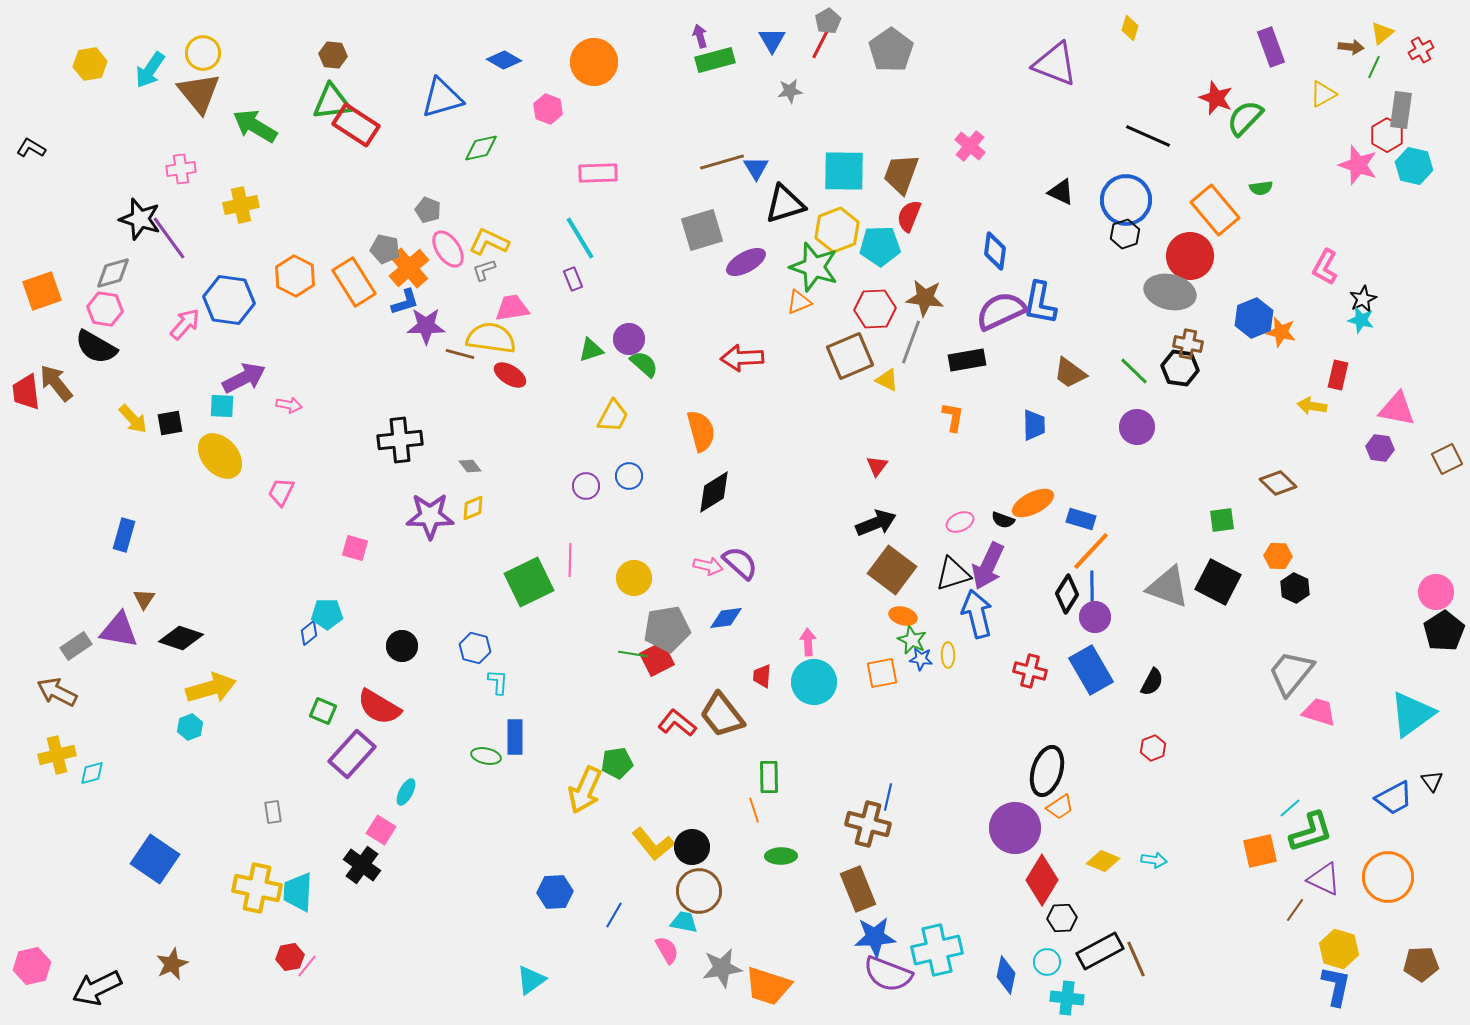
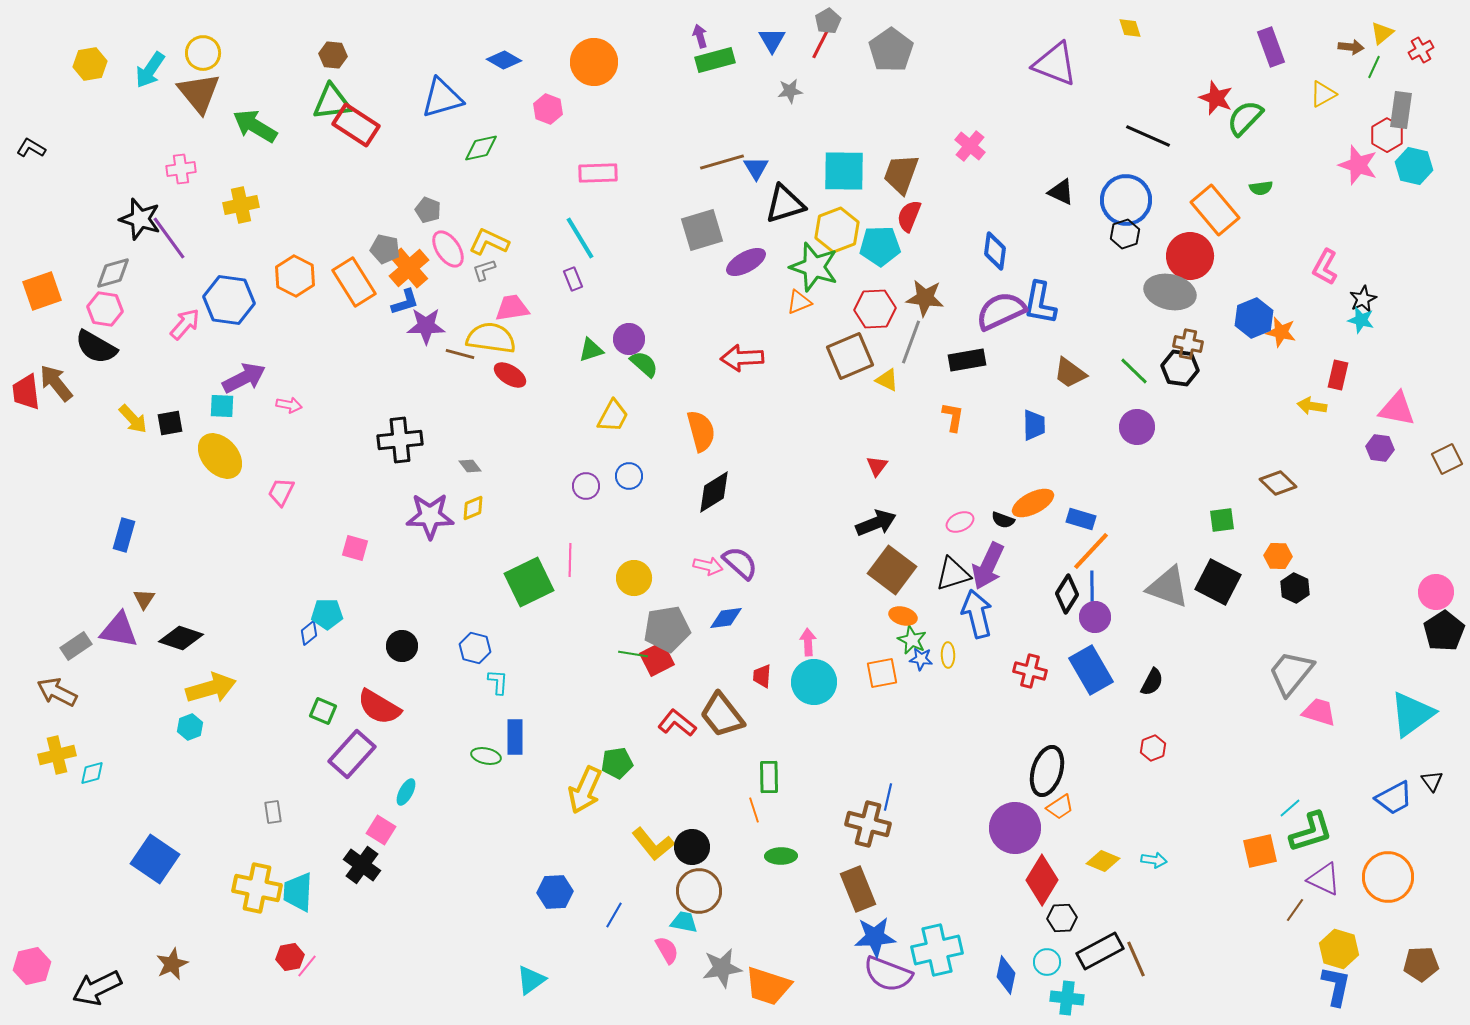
yellow diamond at (1130, 28): rotated 35 degrees counterclockwise
